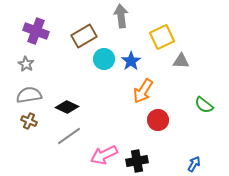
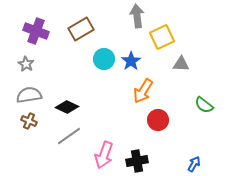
gray arrow: moved 16 px right
brown rectangle: moved 3 px left, 7 px up
gray triangle: moved 3 px down
pink arrow: rotated 44 degrees counterclockwise
